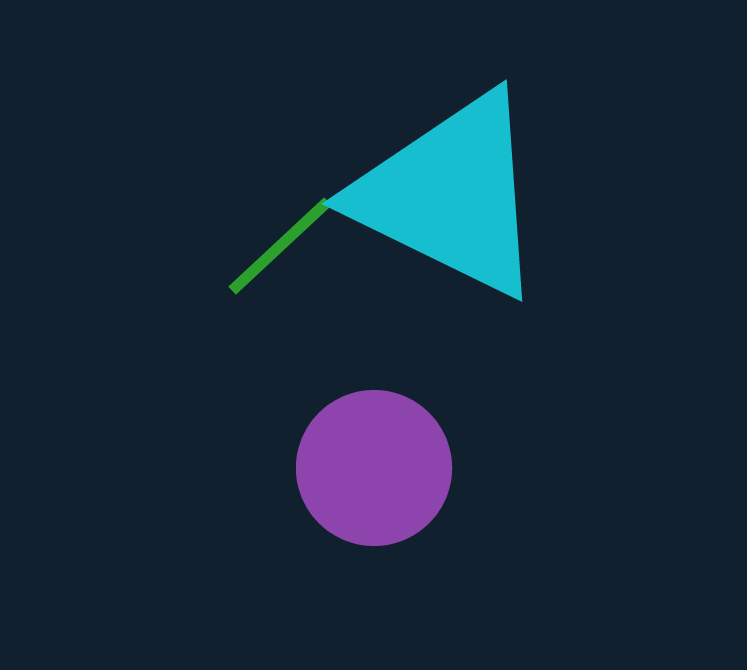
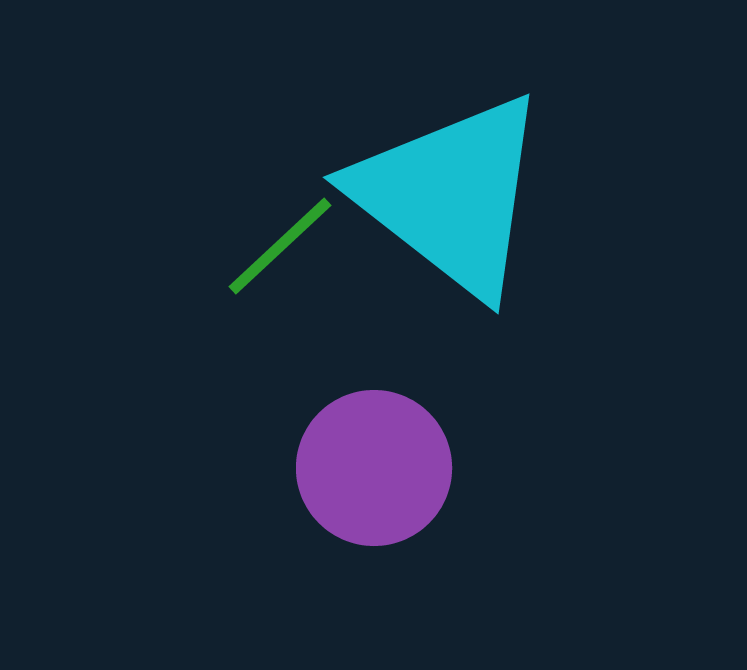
cyan triangle: rotated 12 degrees clockwise
